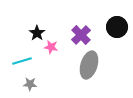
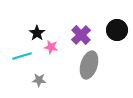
black circle: moved 3 px down
cyan line: moved 5 px up
gray star: moved 9 px right, 4 px up
